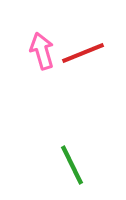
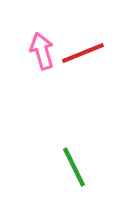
green line: moved 2 px right, 2 px down
